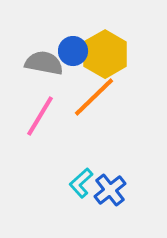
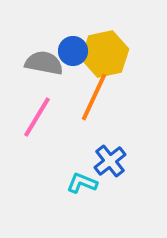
yellow hexagon: rotated 18 degrees clockwise
orange line: rotated 21 degrees counterclockwise
pink line: moved 3 px left, 1 px down
cyan L-shape: moved 1 px right; rotated 64 degrees clockwise
blue cross: moved 29 px up
